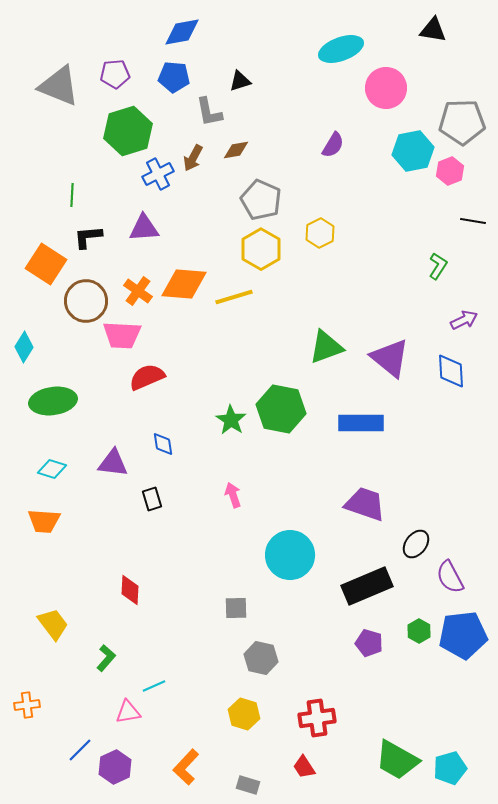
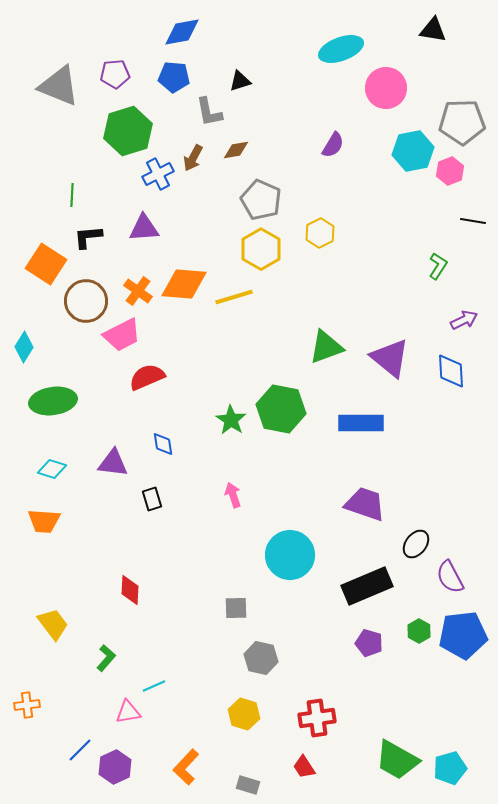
pink trapezoid at (122, 335): rotated 30 degrees counterclockwise
